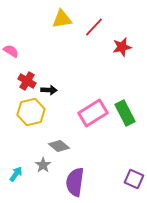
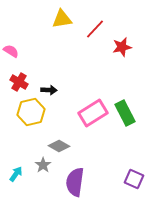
red line: moved 1 px right, 2 px down
red cross: moved 8 px left, 1 px down
gray diamond: rotated 10 degrees counterclockwise
